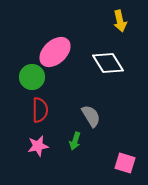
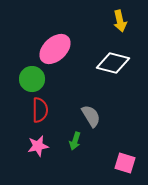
pink ellipse: moved 3 px up
white diamond: moved 5 px right; rotated 44 degrees counterclockwise
green circle: moved 2 px down
